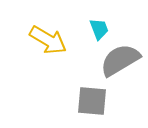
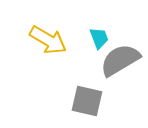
cyan trapezoid: moved 9 px down
gray square: moved 5 px left; rotated 8 degrees clockwise
